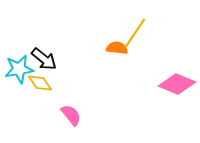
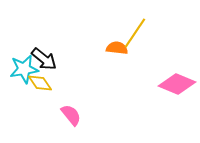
cyan star: moved 5 px right
